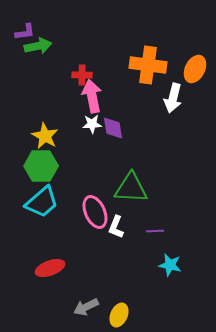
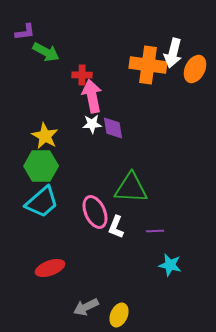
green arrow: moved 8 px right, 6 px down; rotated 40 degrees clockwise
white arrow: moved 45 px up
